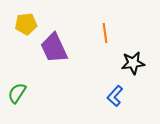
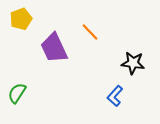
yellow pentagon: moved 5 px left, 5 px up; rotated 15 degrees counterclockwise
orange line: moved 15 px left, 1 px up; rotated 36 degrees counterclockwise
black star: rotated 15 degrees clockwise
